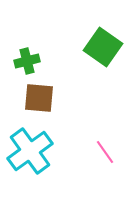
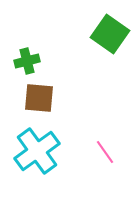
green square: moved 7 px right, 13 px up
cyan cross: moved 7 px right
